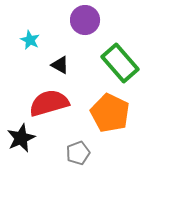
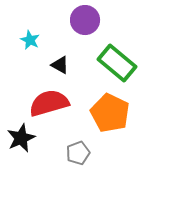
green rectangle: moved 3 px left; rotated 9 degrees counterclockwise
